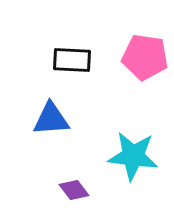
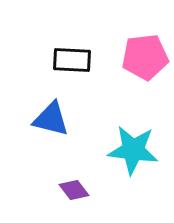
pink pentagon: rotated 15 degrees counterclockwise
blue triangle: rotated 18 degrees clockwise
cyan star: moved 6 px up
